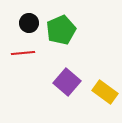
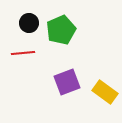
purple square: rotated 28 degrees clockwise
